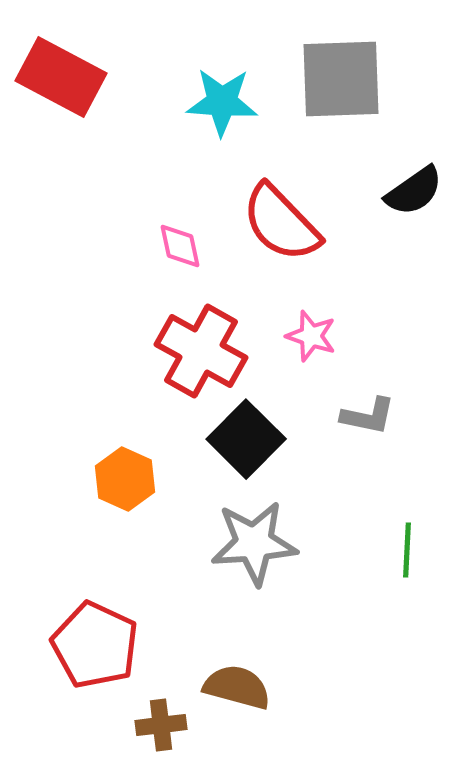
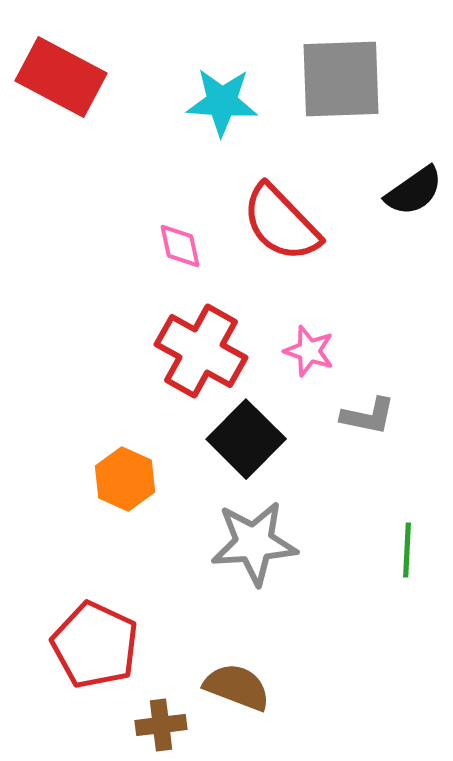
pink star: moved 2 px left, 15 px down
brown semicircle: rotated 6 degrees clockwise
